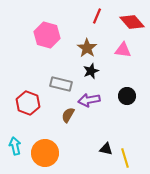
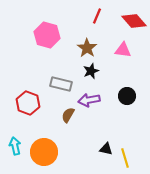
red diamond: moved 2 px right, 1 px up
orange circle: moved 1 px left, 1 px up
